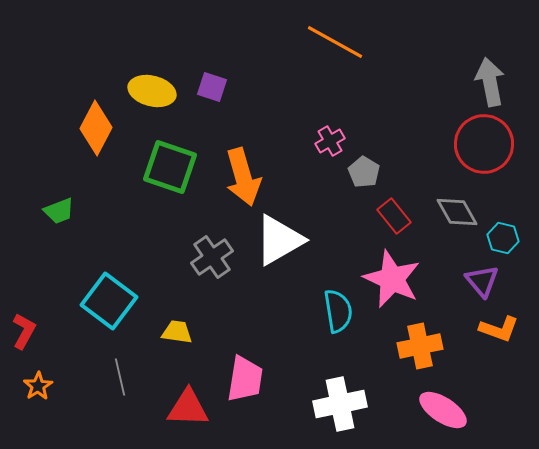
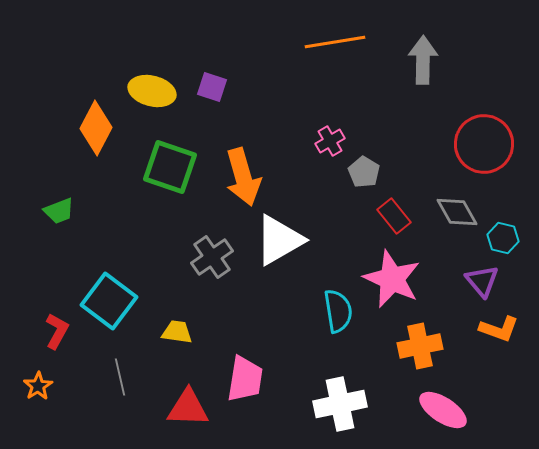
orange line: rotated 38 degrees counterclockwise
gray arrow: moved 67 px left, 22 px up; rotated 12 degrees clockwise
red L-shape: moved 33 px right
